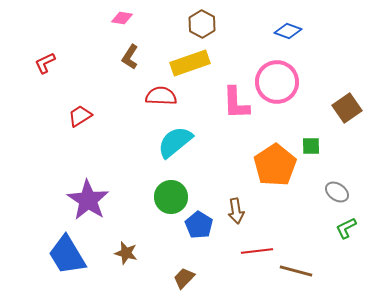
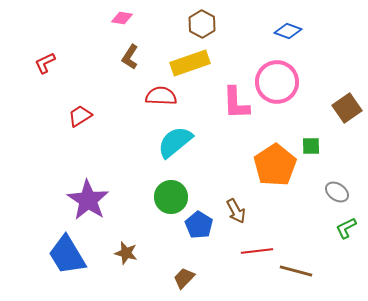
brown arrow: rotated 20 degrees counterclockwise
